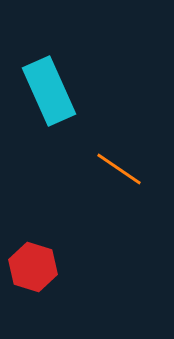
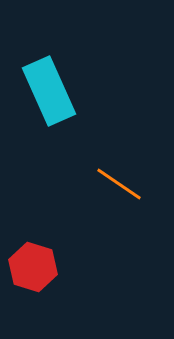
orange line: moved 15 px down
